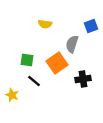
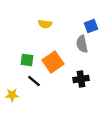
gray semicircle: moved 10 px right; rotated 30 degrees counterclockwise
orange square: moved 4 px left, 1 px up
black cross: moved 2 px left
yellow star: rotated 24 degrees counterclockwise
